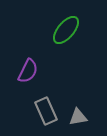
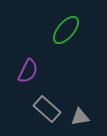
gray rectangle: moved 1 px right, 2 px up; rotated 24 degrees counterclockwise
gray triangle: moved 2 px right
